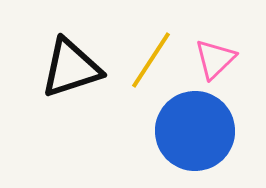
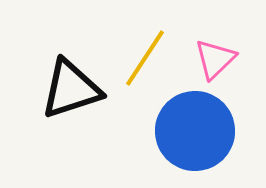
yellow line: moved 6 px left, 2 px up
black triangle: moved 21 px down
